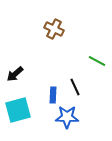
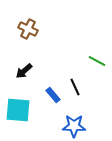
brown cross: moved 26 px left
black arrow: moved 9 px right, 3 px up
blue rectangle: rotated 42 degrees counterclockwise
cyan square: rotated 20 degrees clockwise
blue star: moved 7 px right, 9 px down
